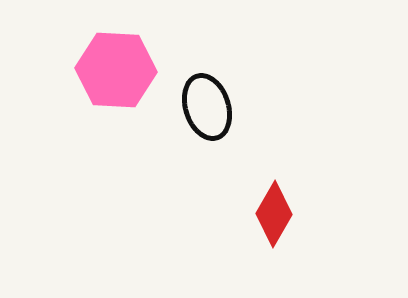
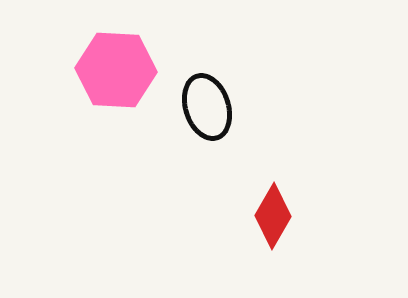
red diamond: moved 1 px left, 2 px down
